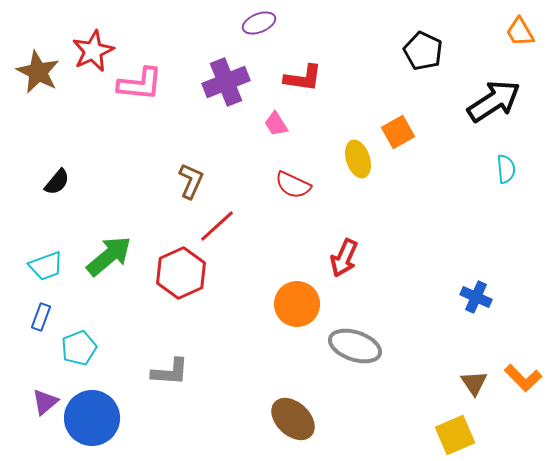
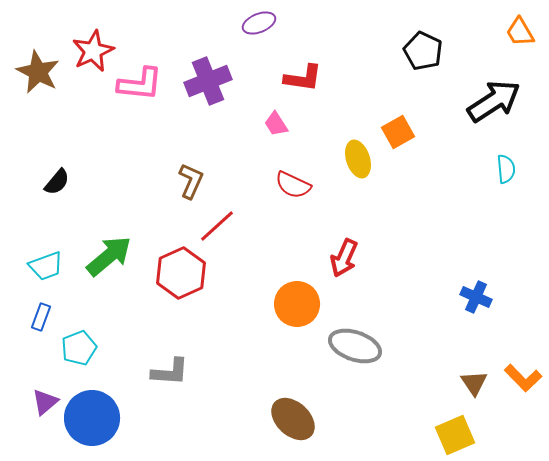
purple cross: moved 18 px left, 1 px up
